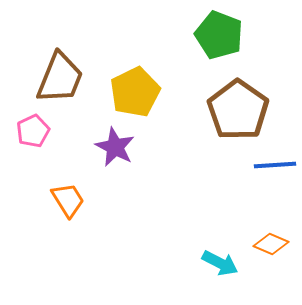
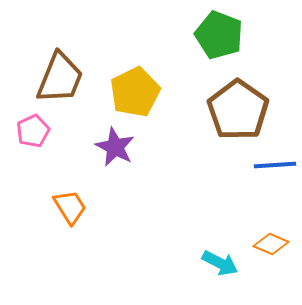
orange trapezoid: moved 2 px right, 7 px down
